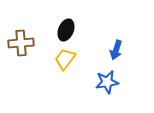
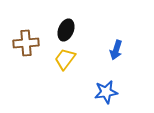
brown cross: moved 5 px right
blue star: moved 1 px left, 10 px down
